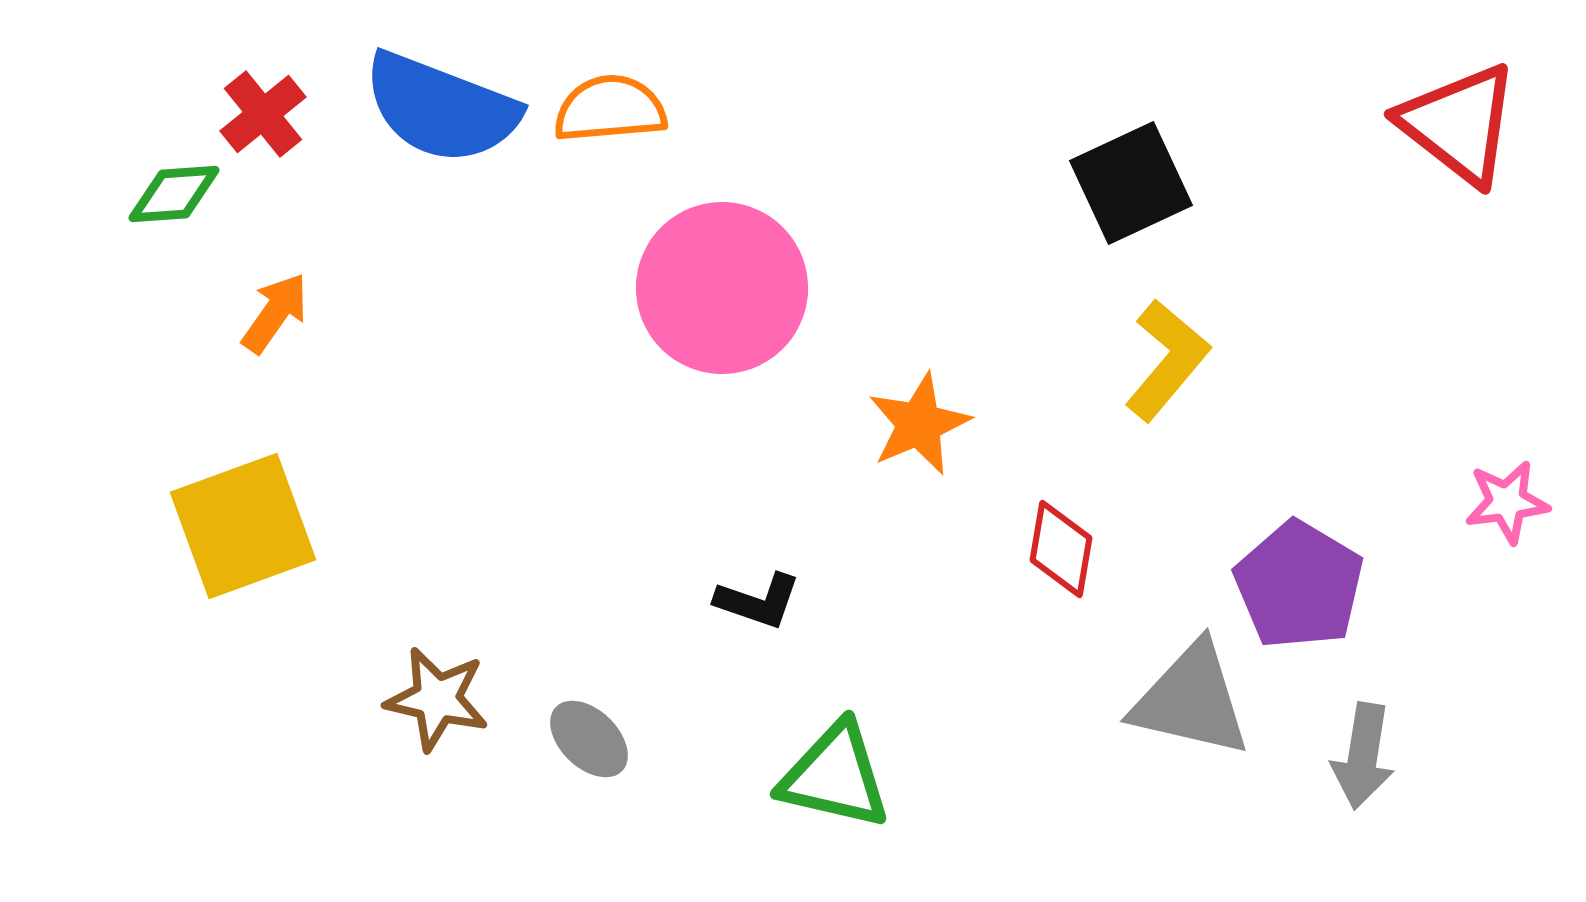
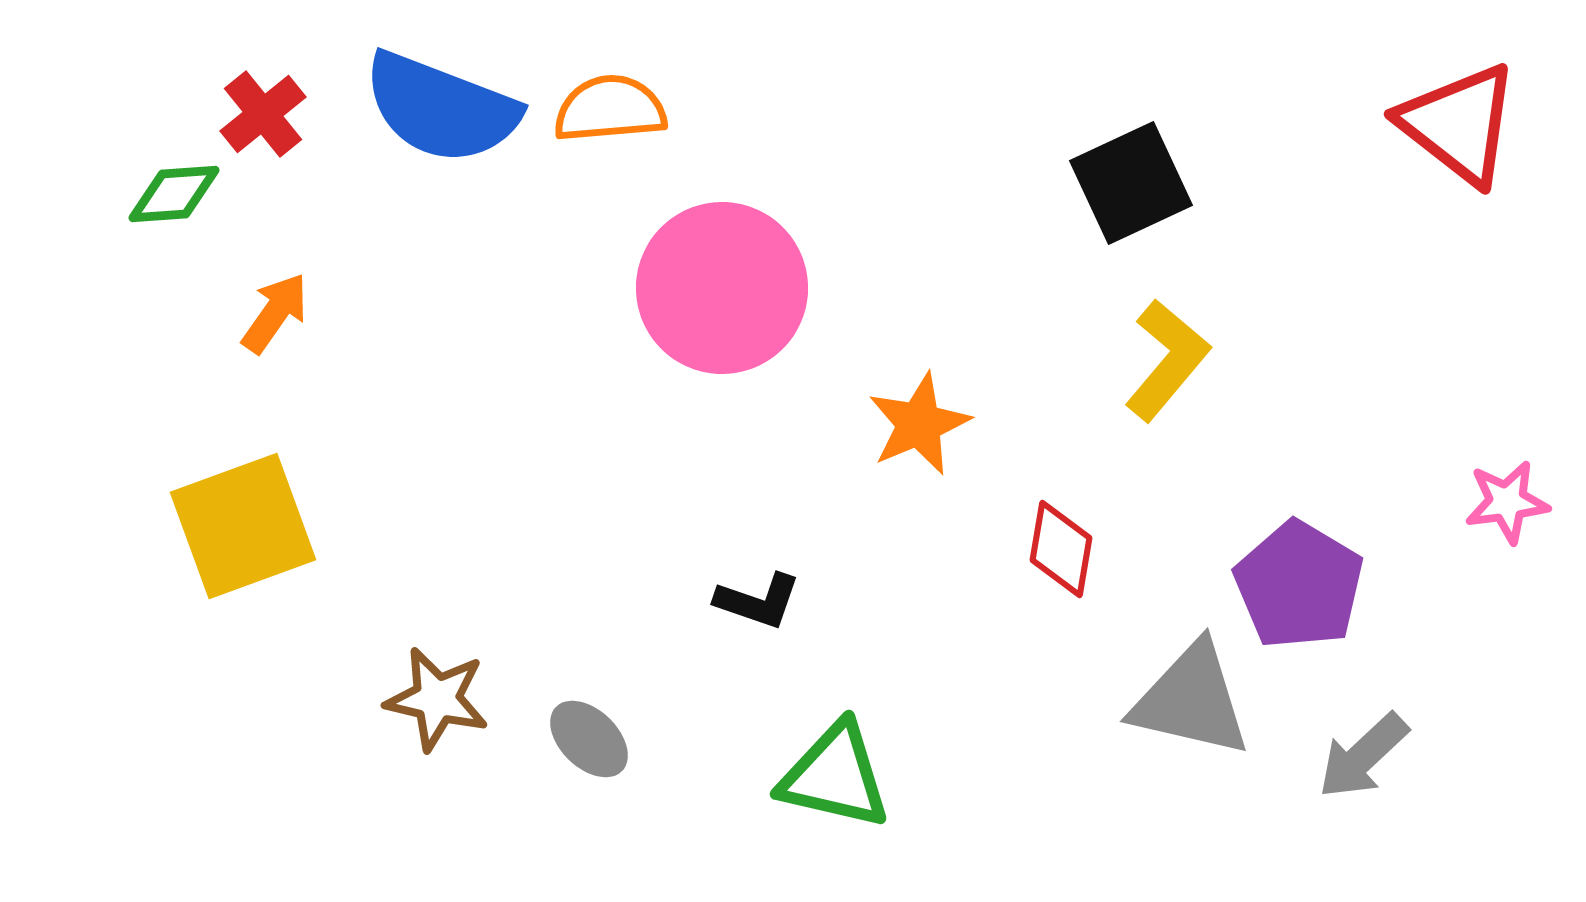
gray arrow: rotated 38 degrees clockwise
